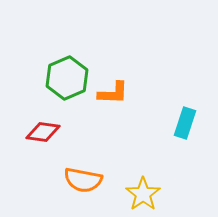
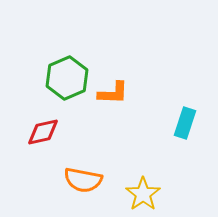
red diamond: rotated 20 degrees counterclockwise
